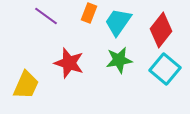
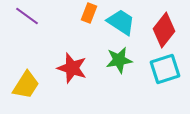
purple line: moved 19 px left
cyan trapezoid: moved 3 px right; rotated 88 degrees clockwise
red diamond: moved 3 px right
red star: moved 3 px right, 5 px down
cyan square: rotated 32 degrees clockwise
yellow trapezoid: rotated 8 degrees clockwise
